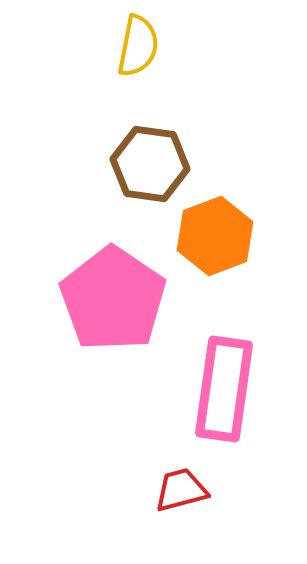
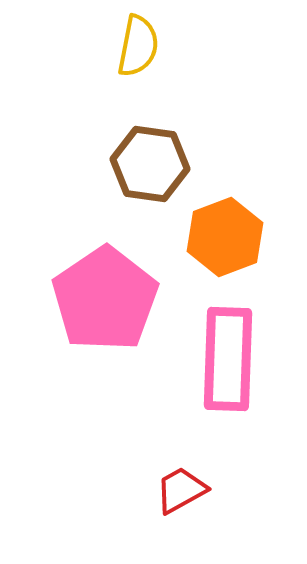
orange hexagon: moved 10 px right, 1 px down
pink pentagon: moved 8 px left; rotated 4 degrees clockwise
pink rectangle: moved 4 px right, 30 px up; rotated 6 degrees counterclockwise
red trapezoid: rotated 14 degrees counterclockwise
